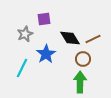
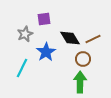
blue star: moved 2 px up
